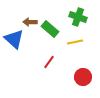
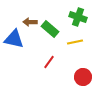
blue triangle: rotated 30 degrees counterclockwise
